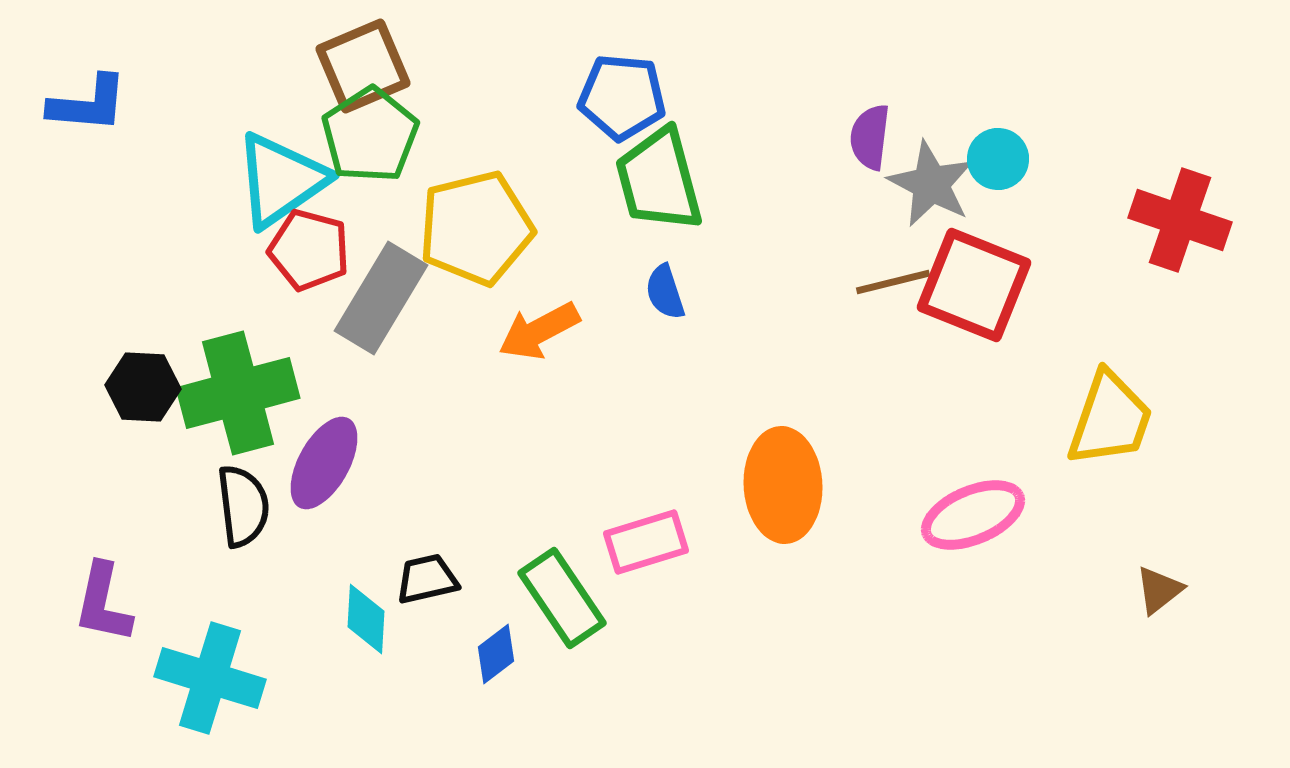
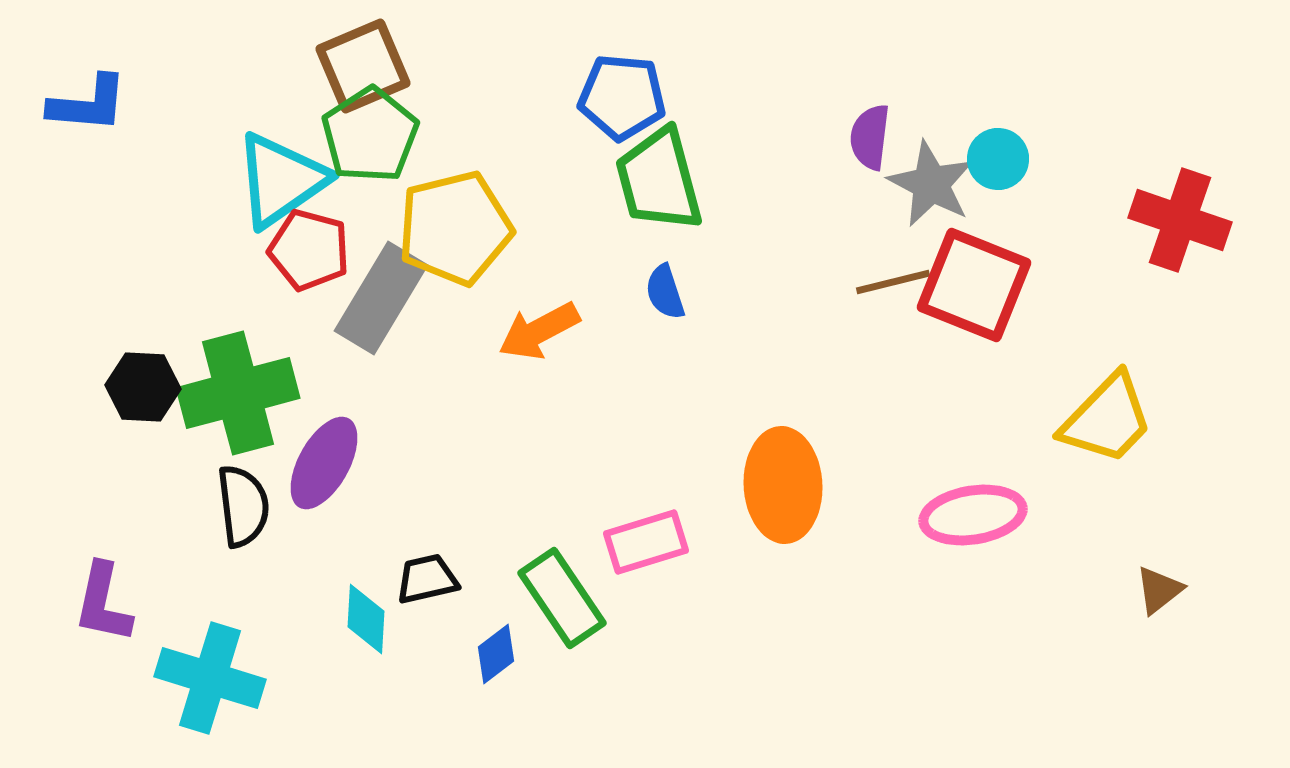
yellow pentagon: moved 21 px left
yellow trapezoid: moved 3 px left; rotated 25 degrees clockwise
pink ellipse: rotated 14 degrees clockwise
